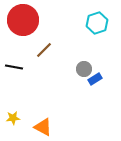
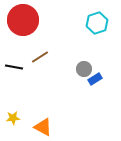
brown line: moved 4 px left, 7 px down; rotated 12 degrees clockwise
